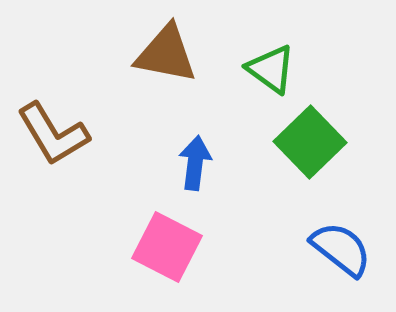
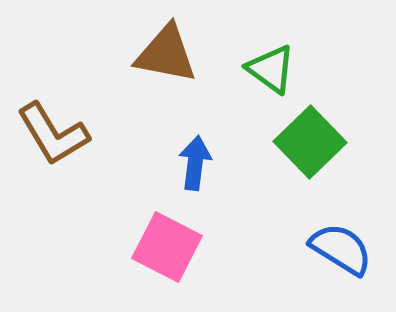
blue semicircle: rotated 6 degrees counterclockwise
